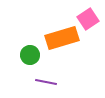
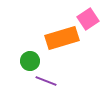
green circle: moved 6 px down
purple line: moved 1 px up; rotated 10 degrees clockwise
